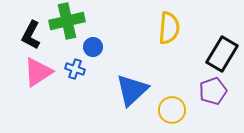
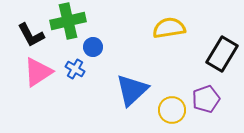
green cross: moved 1 px right
yellow semicircle: rotated 104 degrees counterclockwise
black L-shape: rotated 56 degrees counterclockwise
blue cross: rotated 12 degrees clockwise
purple pentagon: moved 7 px left, 8 px down
